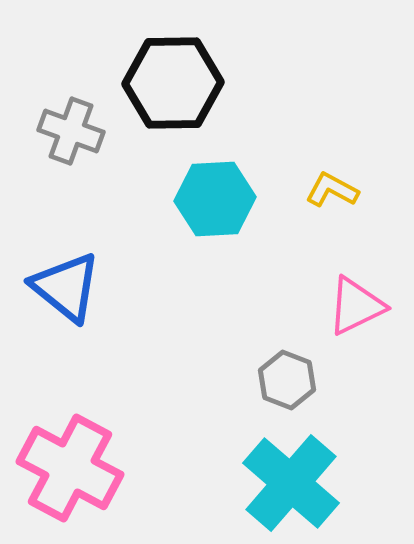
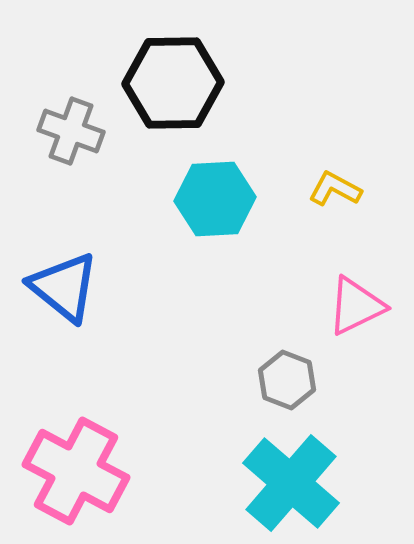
yellow L-shape: moved 3 px right, 1 px up
blue triangle: moved 2 px left
pink cross: moved 6 px right, 3 px down
